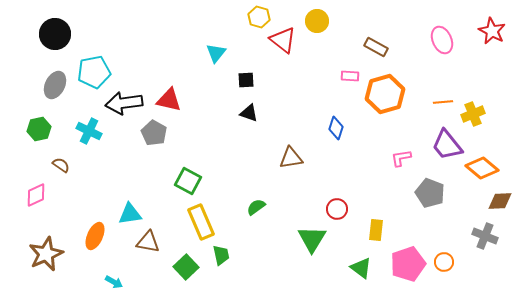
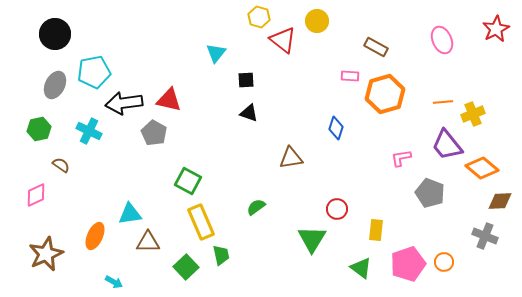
red star at (492, 31): moved 4 px right, 2 px up; rotated 16 degrees clockwise
brown triangle at (148, 242): rotated 10 degrees counterclockwise
